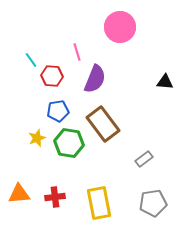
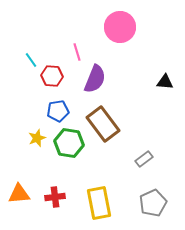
gray pentagon: rotated 16 degrees counterclockwise
